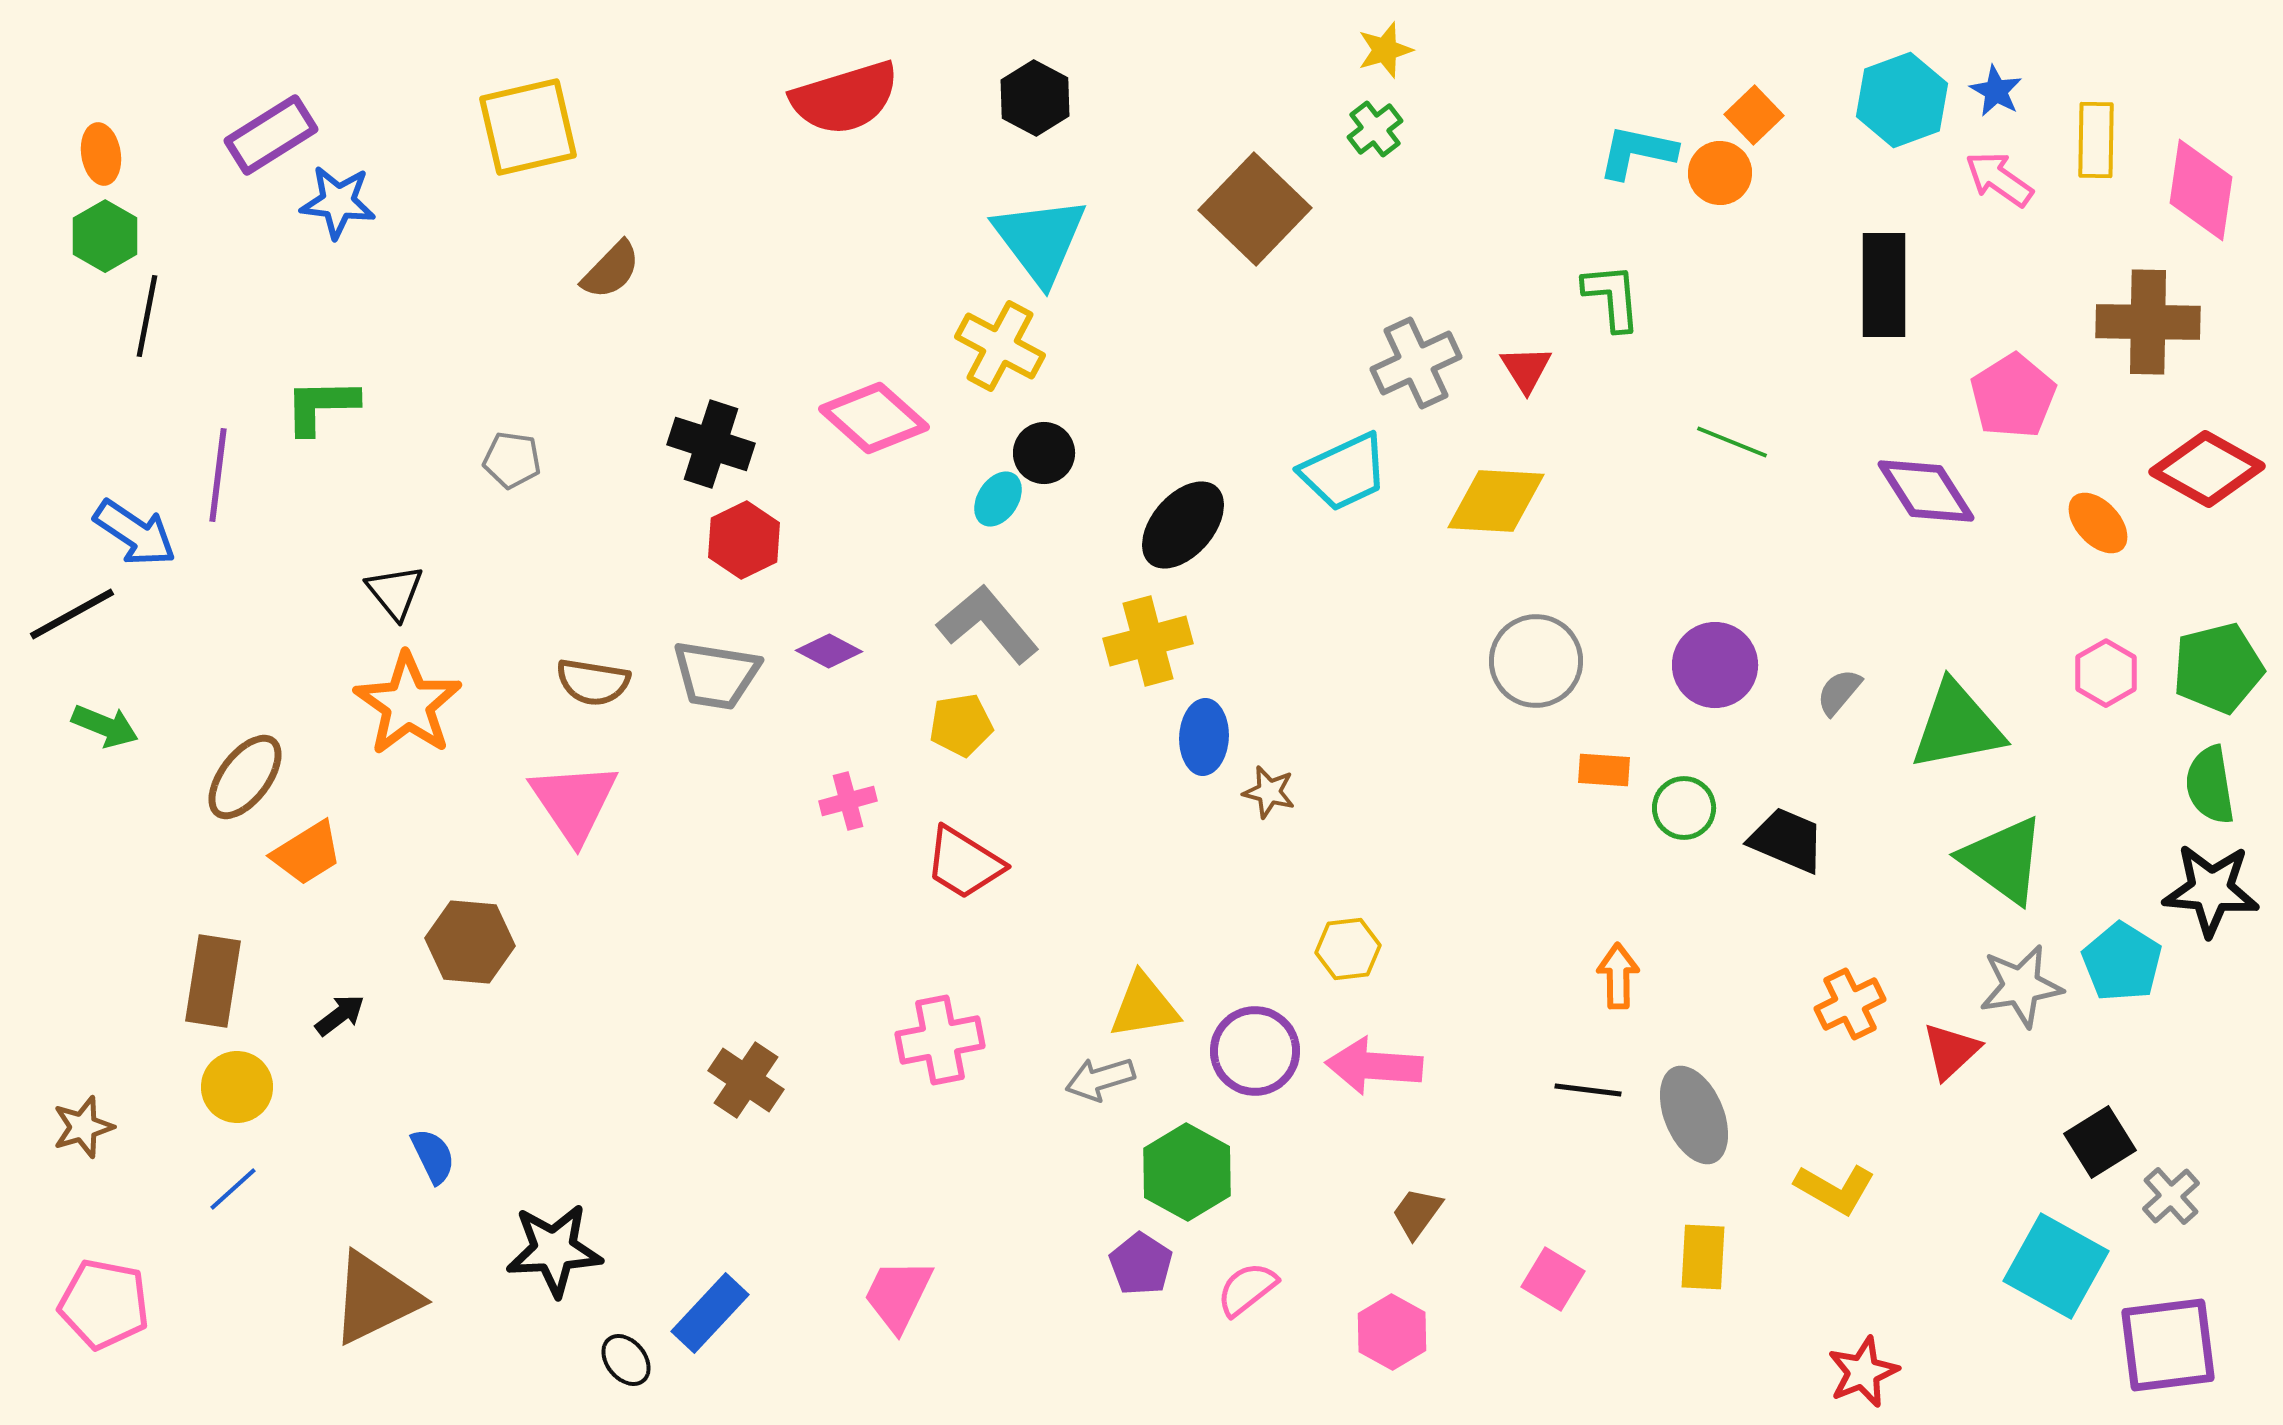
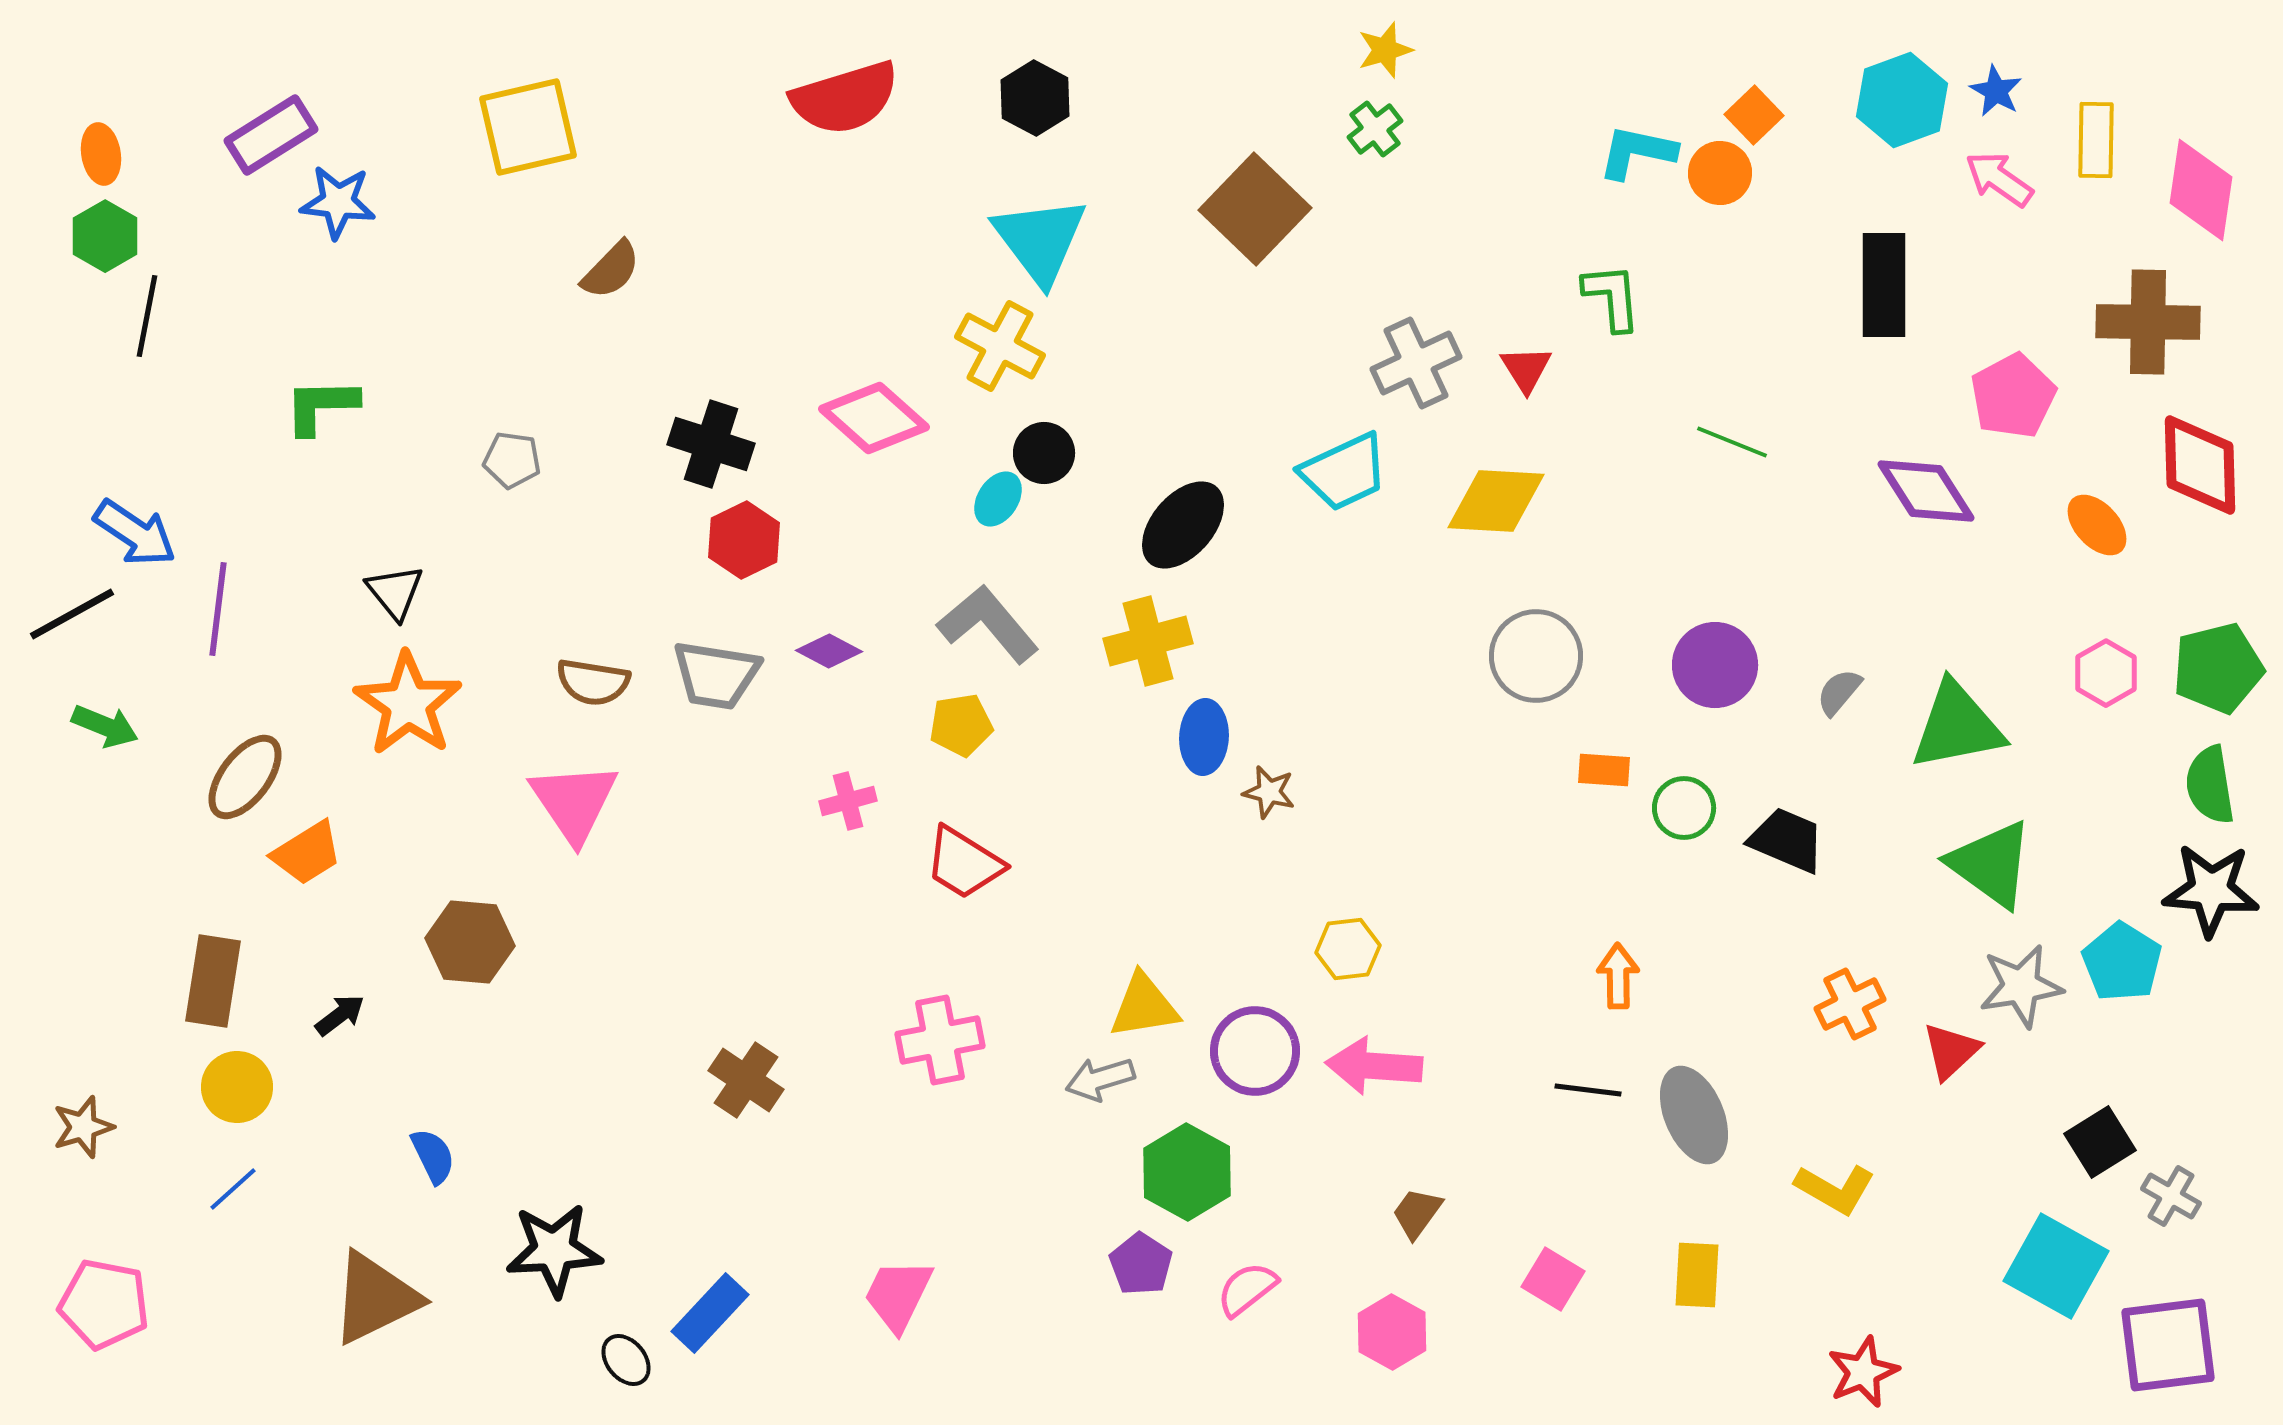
pink pentagon at (2013, 396): rotated 4 degrees clockwise
red diamond at (2207, 469): moved 7 px left, 4 px up; rotated 59 degrees clockwise
purple line at (218, 475): moved 134 px down
orange ellipse at (2098, 523): moved 1 px left, 2 px down
gray circle at (1536, 661): moved 5 px up
green triangle at (2003, 860): moved 12 px left, 4 px down
gray cross at (2171, 1196): rotated 18 degrees counterclockwise
yellow rectangle at (1703, 1257): moved 6 px left, 18 px down
